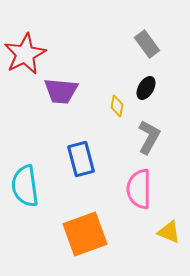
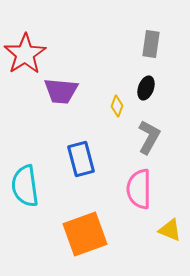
gray rectangle: moved 4 px right; rotated 44 degrees clockwise
red star: rotated 6 degrees counterclockwise
black ellipse: rotated 10 degrees counterclockwise
yellow diamond: rotated 10 degrees clockwise
yellow triangle: moved 1 px right, 2 px up
